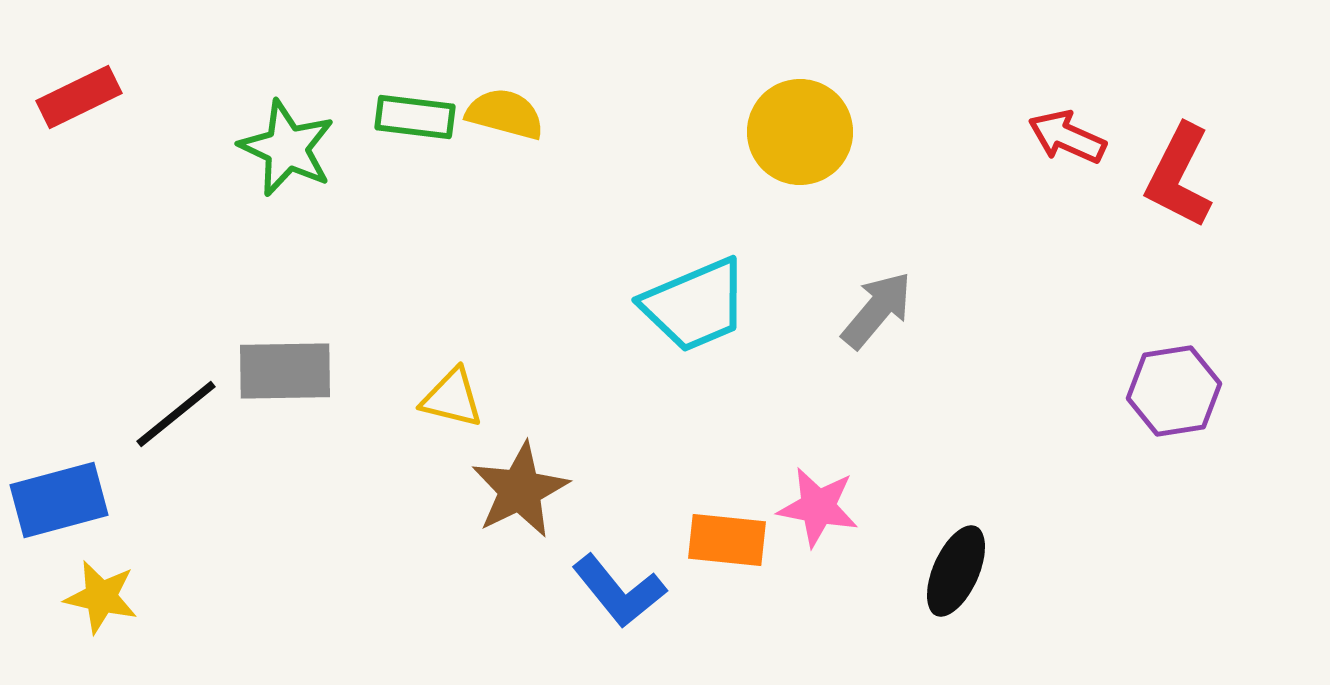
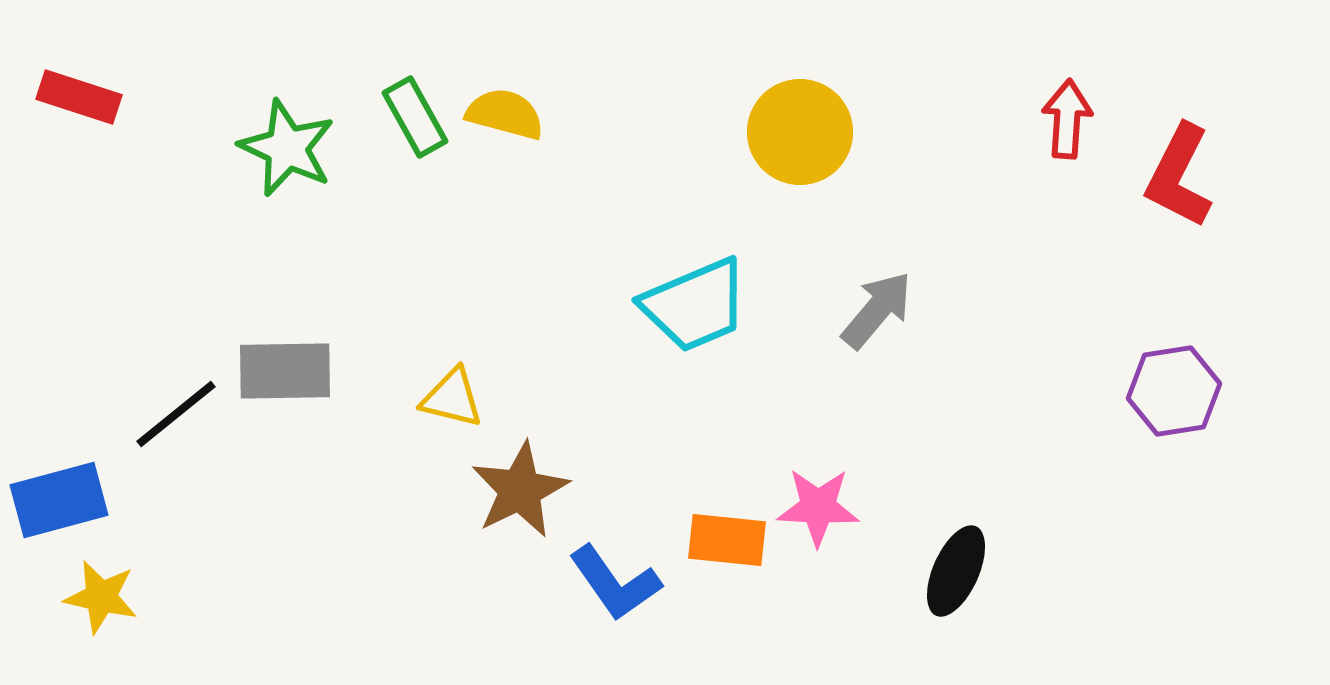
red rectangle: rotated 44 degrees clockwise
green rectangle: rotated 54 degrees clockwise
red arrow: moved 18 px up; rotated 70 degrees clockwise
pink star: rotated 8 degrees counterclockwise
blue L-shape: moved 4 px left, 8 px up; rotated 4 degrees clockwise
